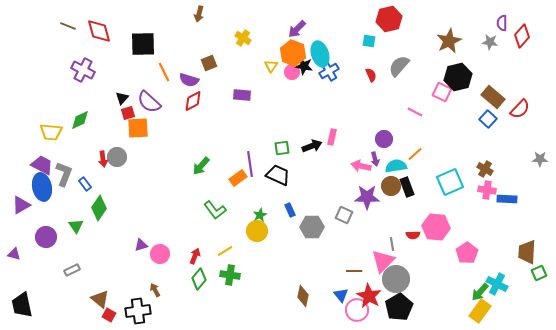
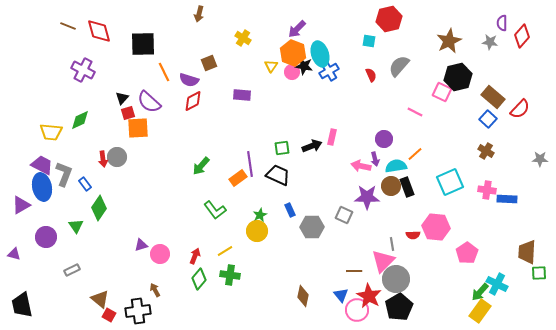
brown cross at (485, 169): moved 1 px right, 18 px up
green square at (539, 273): rotated 21 degrees clockwise
